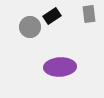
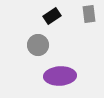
gray circle: moved 8 px right, 18 px down
purple ellipse: moved 9 px down
